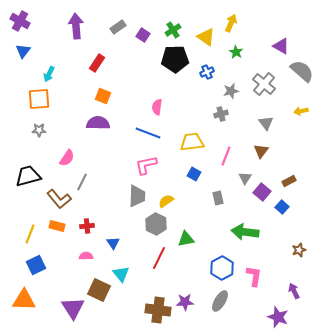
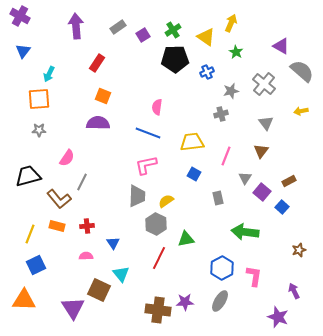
purple cross at (20, 21): moved 5 px up
purple square at (143, 35): rotated 24 degrees clockwise
